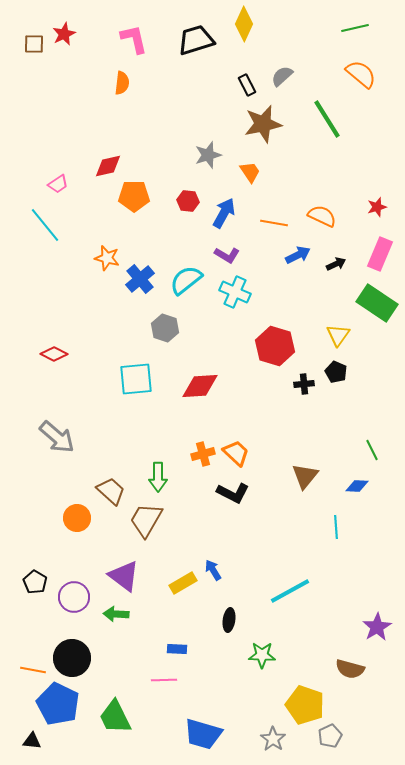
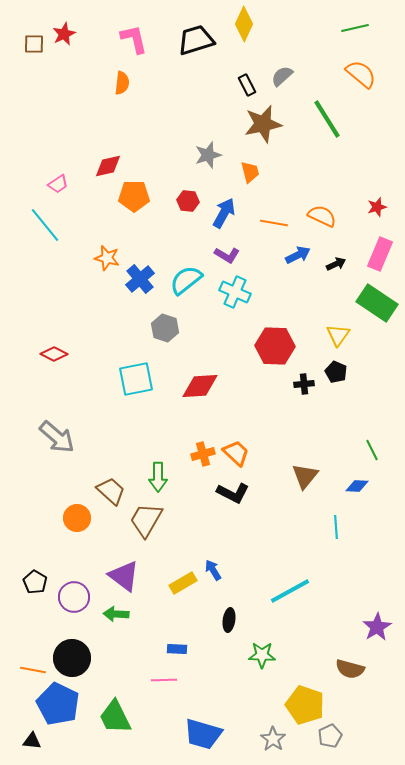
orange trapezoid at (250, 172): rotated 20 degrees clockwise
red hexagon at (275, 346): rotated 15 degrees counterclockwise
cyan square at (136, 379): rotated 6 degrees counterclockwise
